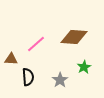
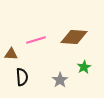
pink line: moved 4 px up; rotated 24 degrees clockwise
brown triangle: moved 5 px up
black semicircle: moved 6 px left
